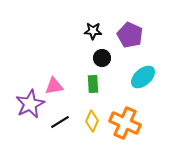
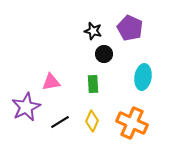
black star: rotated 12 degrees clockwise
purple pentagon: moved 7 px up
black circle: moved 2 px right, 4 px up
cyan ellipse: rotated 40 degrees counterclockwise
pink triangle: moved 3 px left, 4 px up
purple star: moved 4 px left, 3 px down
orange cross: moved 7 px right
